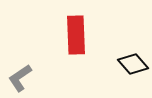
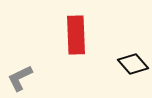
gray L-shape: rotated 8 degrees clockwise
